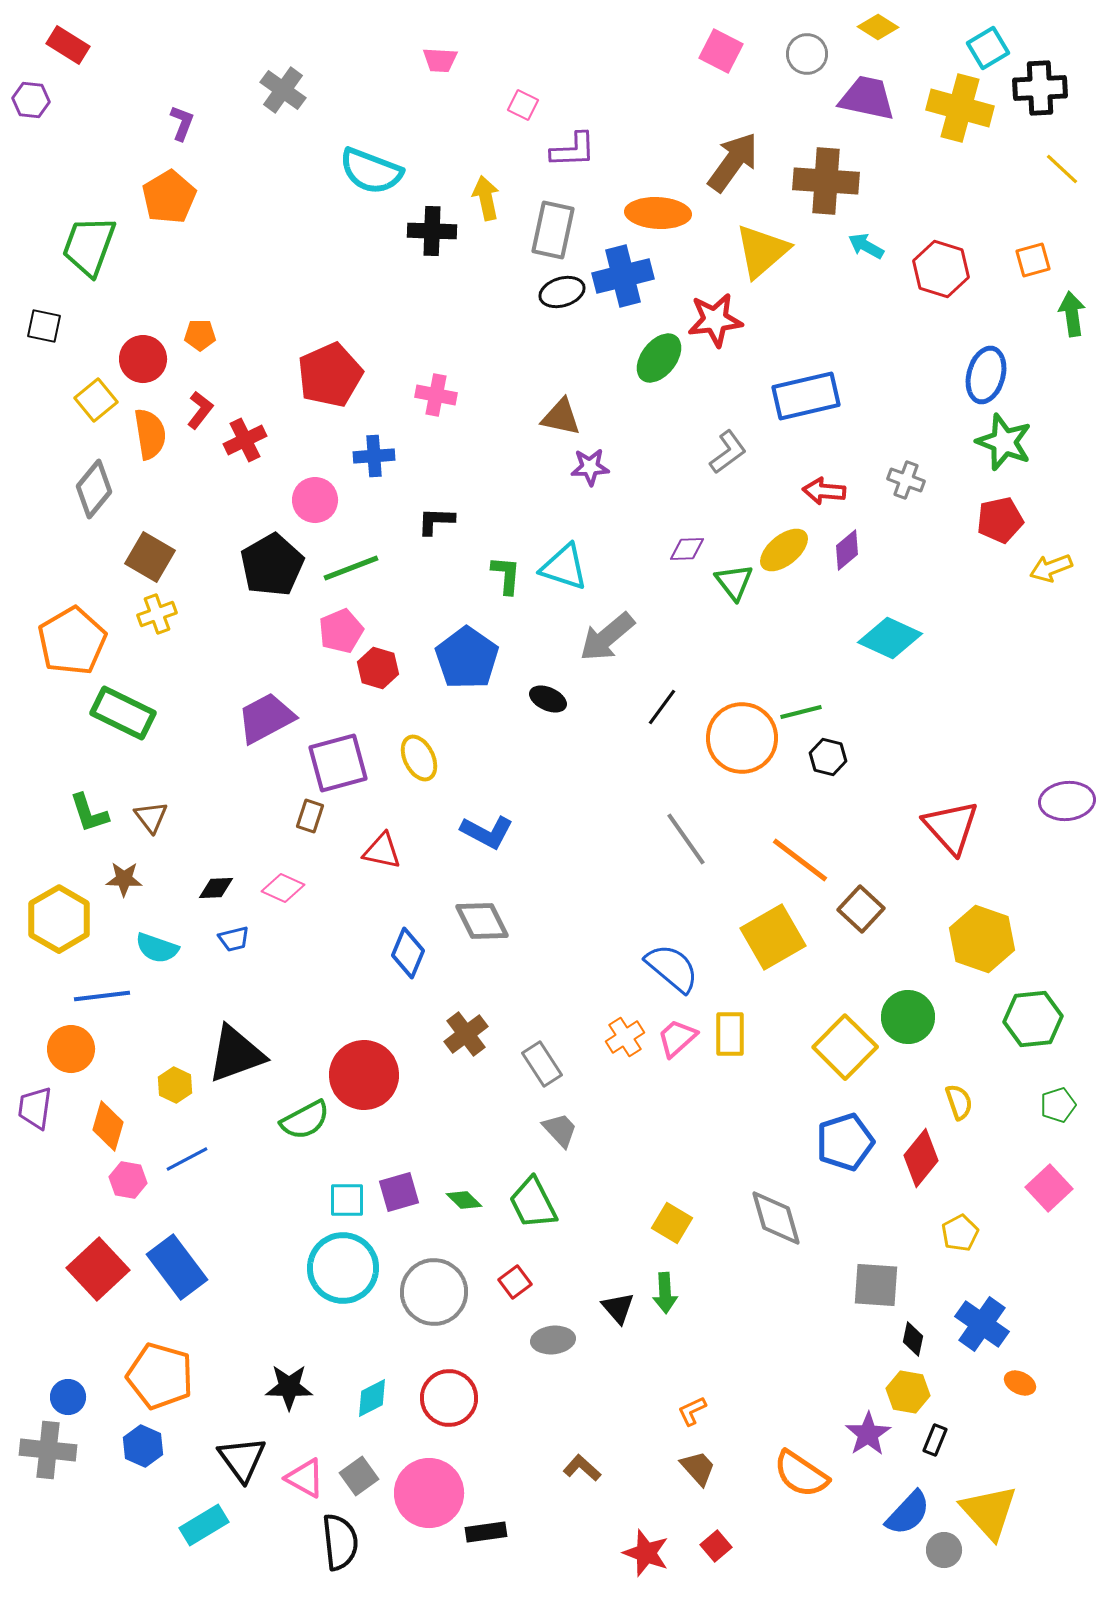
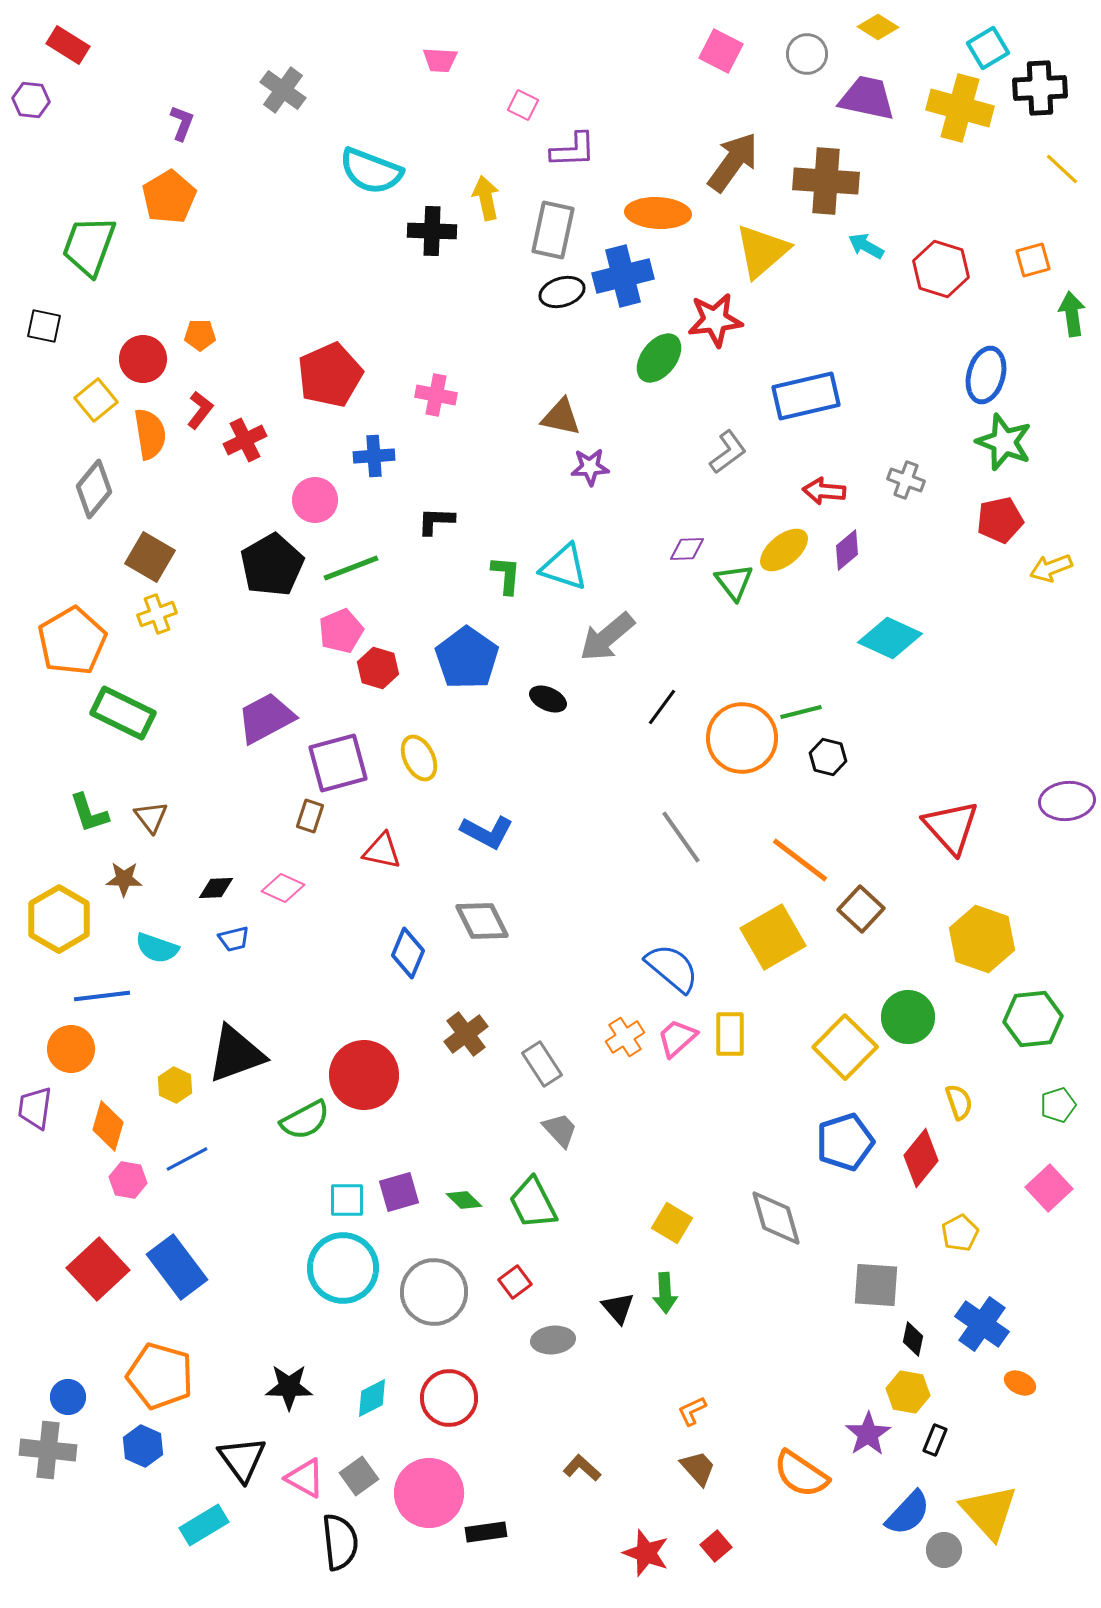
gray line at (686, 839): moved 5 px left, 2 px up
